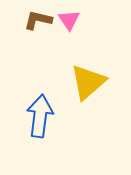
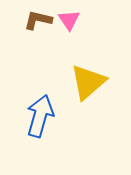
blue arrow: rotated 9 degrees clockwise
